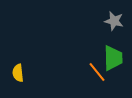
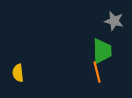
green trapezoid: moved 11 px left, 7 px up
orange line: rotated 25 degrees clockwise
